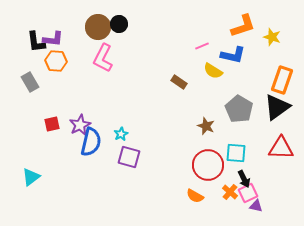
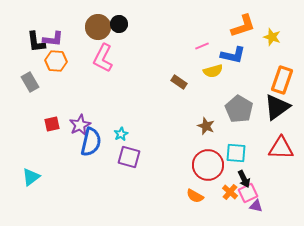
yellow semicircle: rotated 48 degrees counterclockwise
